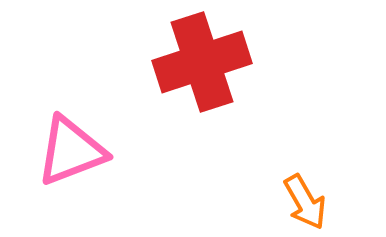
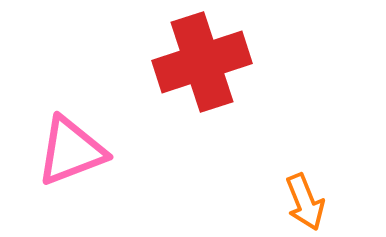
orange arrow: rotated 8 degrees clockwise
